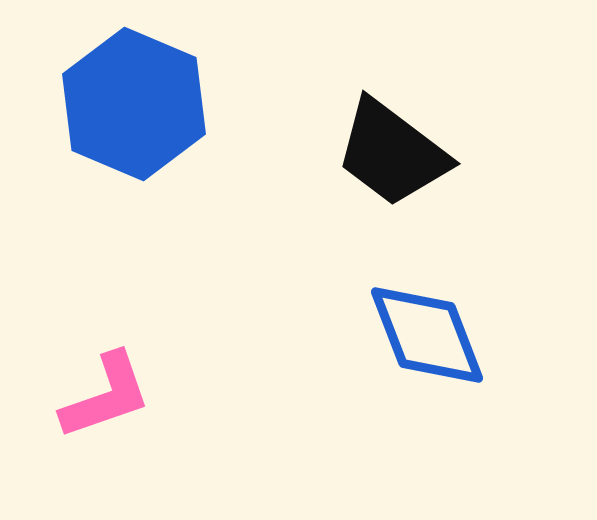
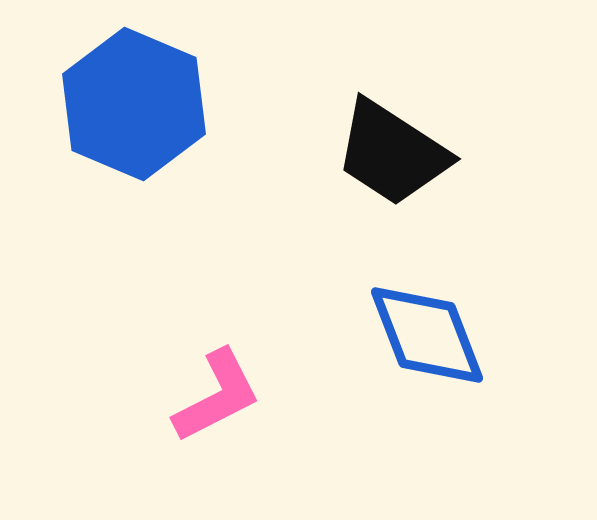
black trapezoid: rotated 4 degrees counterclockwise
pink L-shape: moved 111 px right; rotated 8 degrees counterclockwise
